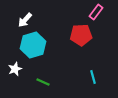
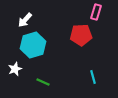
pink rectangle: rotated 21 degrees counterclockwise
